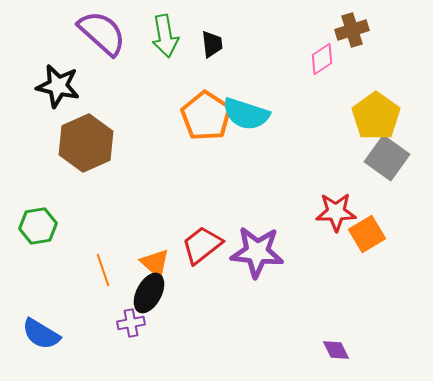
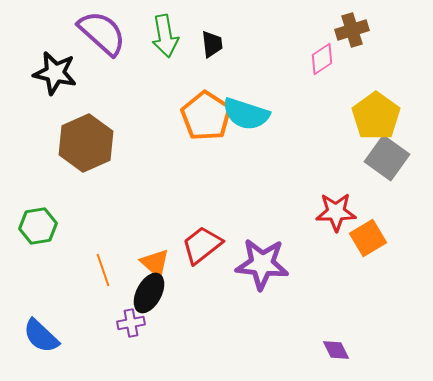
black star: moved 3 px left, 13 px up
orange square: moved 1 px right, 4 px down
purple star: moved 5 px right, 12 px down
blue semicircle: moved 2 px down; rotated 12 degrees clockwise
